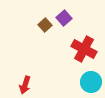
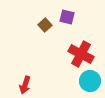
purple square: moved 3 px right, 1 px up; rotated 35 degrees counterclockwise
red cross: moved 3 px left, 5 px down
cyan circle: moved 1 px left, 1 px up
